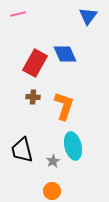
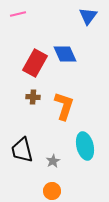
cyan ellipse: moved 12 px right
